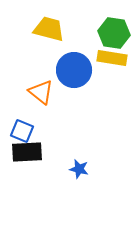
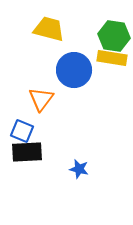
green hexagon: moved 3 px down
orange triangle: moved 7 px down; rotated 28 degrees clockwise
